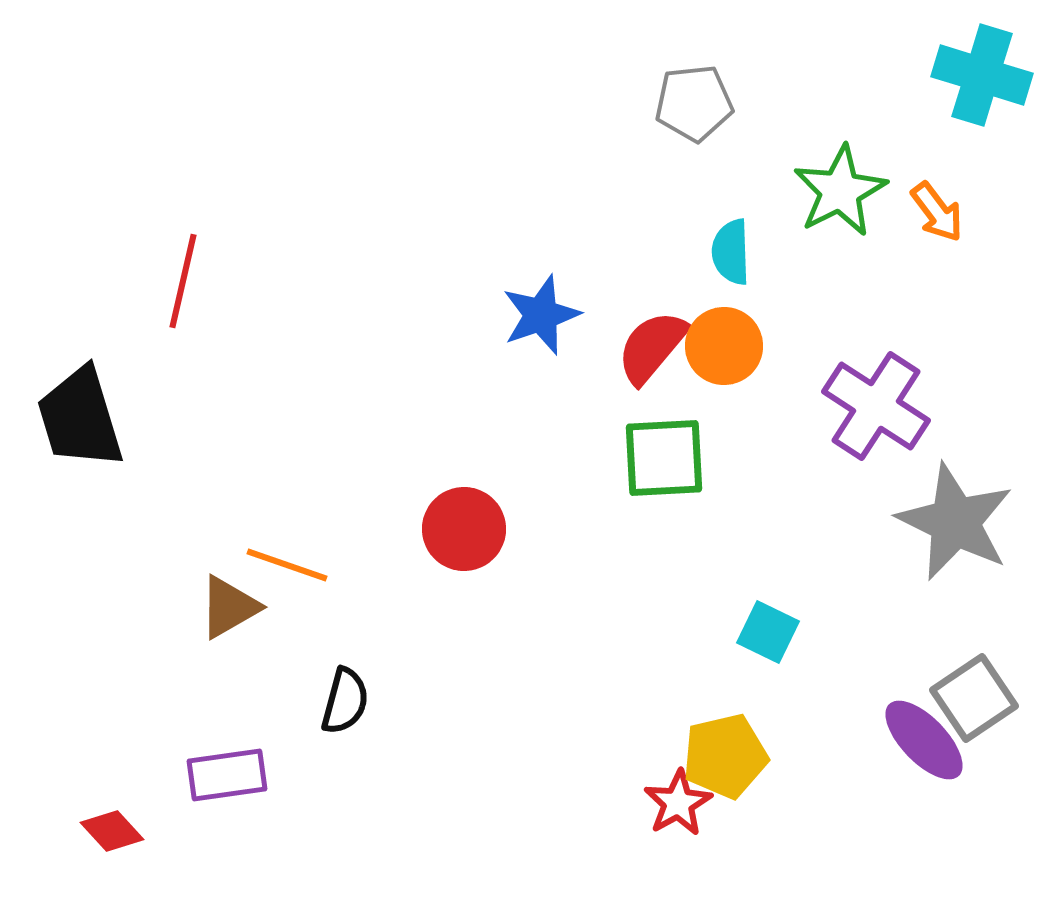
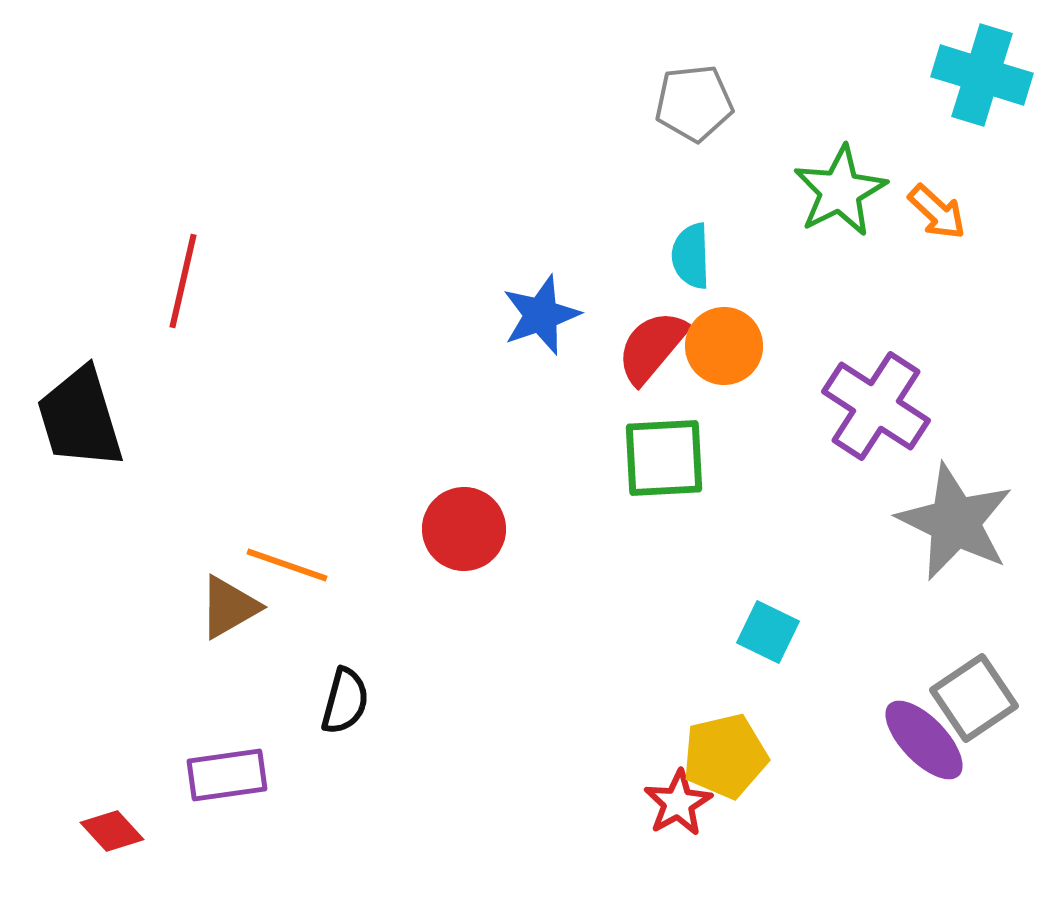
orange arrow: rotated 10 degrees counterclockwise
cyan semicircle: moved 40 px left, 4 px down
